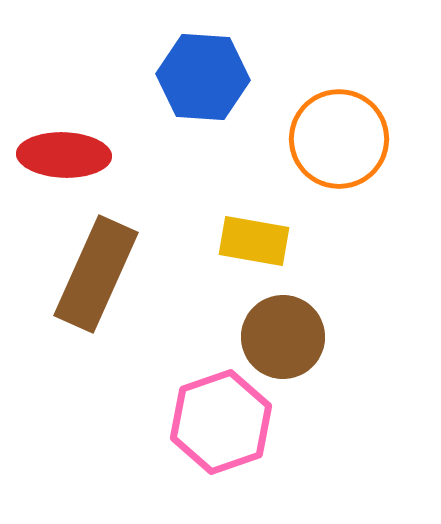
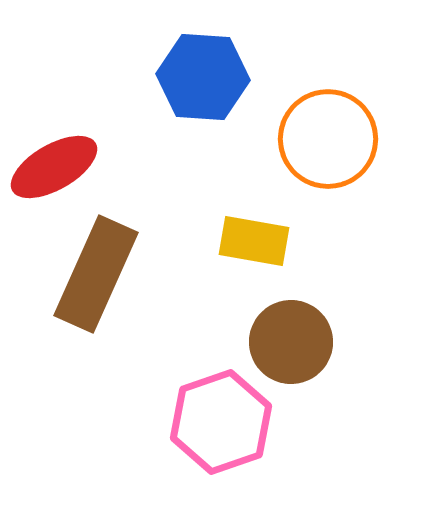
orange circle: moved 11 px left
red ellipse: moved 10 px left, 12 px down; rotated 32 degrees counterclockwise
brown circle: moved 8 px right, 5 px down
